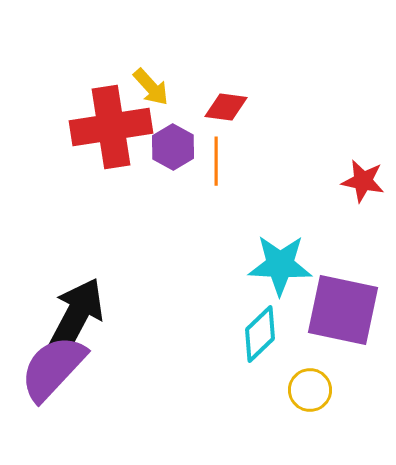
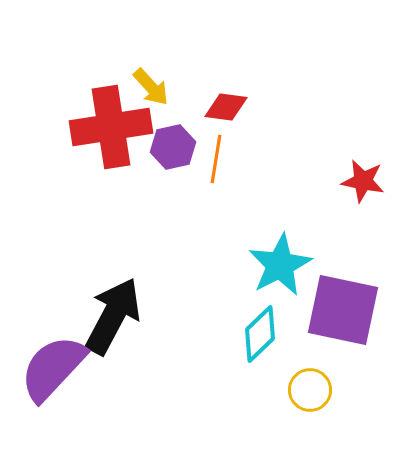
purple hexagon: rotated 18 degrees clockwise
orange line: moved 2 px up; rotated 9 degrees clockwise
cyan star: rotated 30 degrees counterclockwise
black arrow: moved 37 px right
